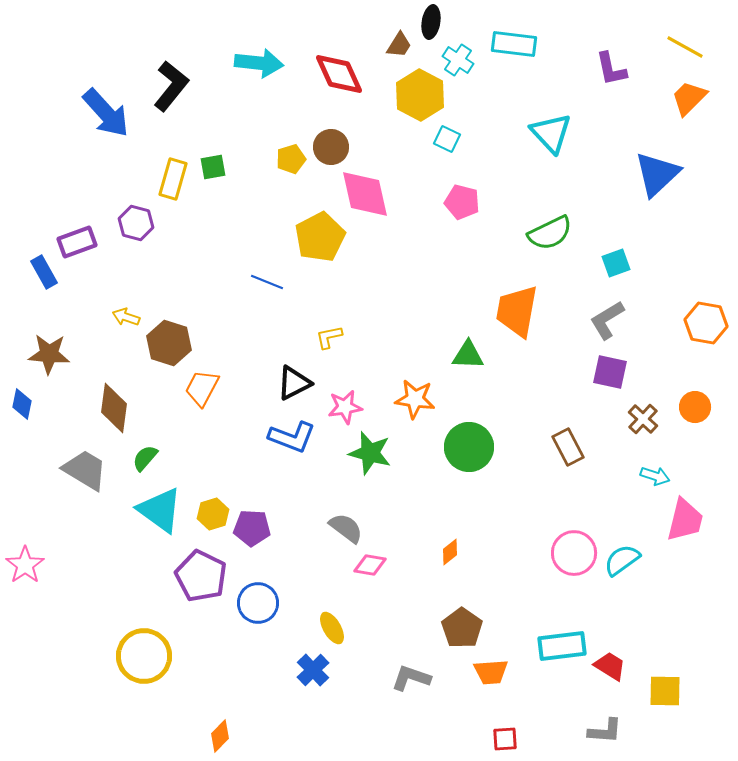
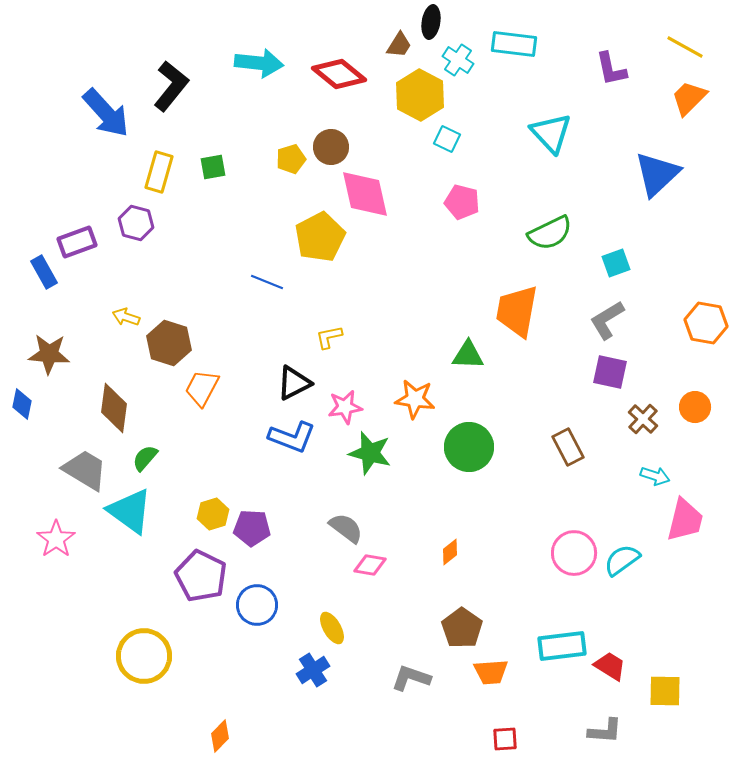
red diamond at (339, 74): rotated 26 degrees counterclockwise
yellow rectangle at (173, 179): moved 14 px left, 7 px up
cyan triangle at (160, 510): moved 30 px left, 1 px down
pink star at (25, 565): moved 31 px right, 26 px up
blue circle at (258, 603): moved 1 px left, 2 px down
blue cross at (313, 670): rotated 12 degrees clockwise
